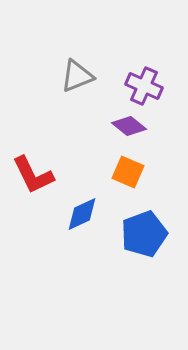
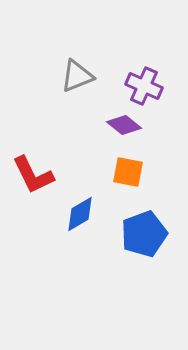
purple diamond: moved 5 px left, 1 px up
orange square: rotated 12 degrees counterclockwise
blue diamond: moved 2 px left; rotated 6 degrees counterclockwise
